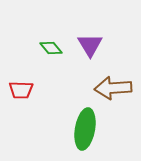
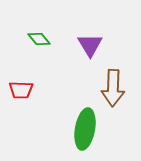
green diamond: moved 12 px left, 9 px up
brown arrow: rotated 84 degrees counterclockwise
